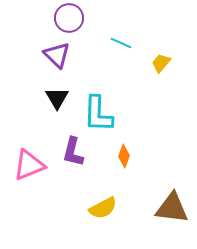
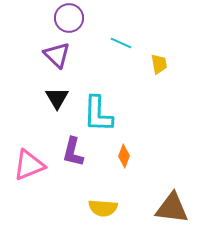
yellow trapezoid: moved 2 px left, 1 px down; rotated 130 degrees clockwise
yellow semicircle: rotated 32 degrees clockwise
